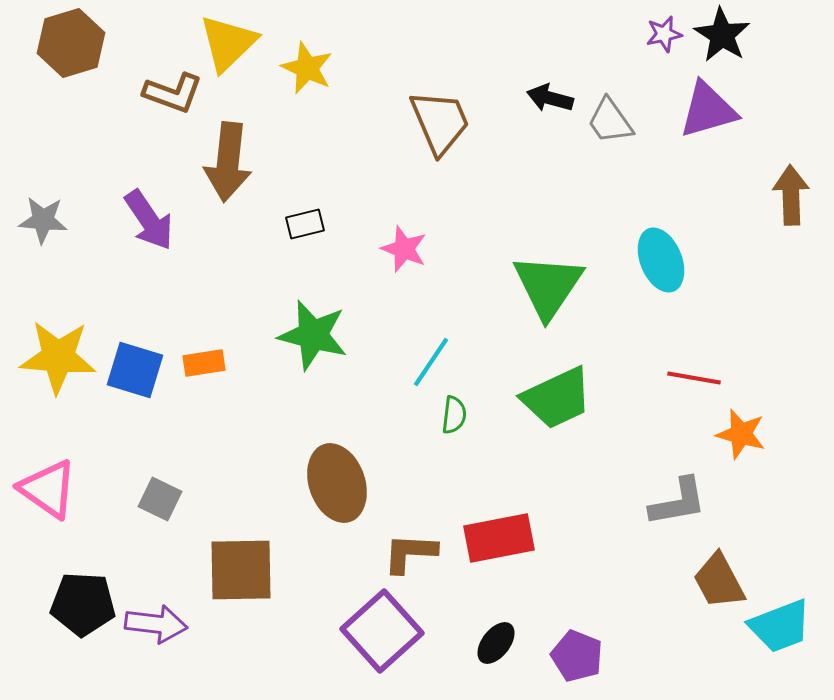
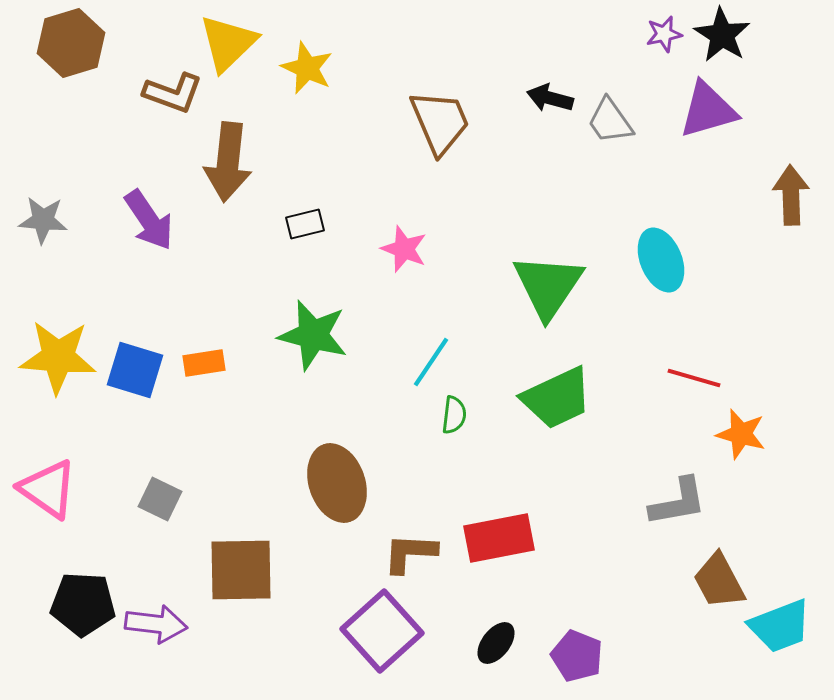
red line at (694, 378): rotated 6 degrees clockwise
